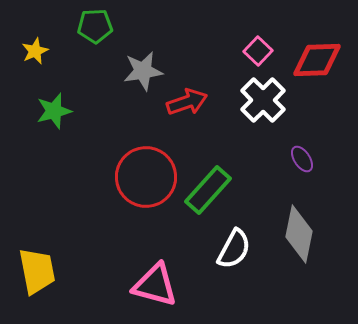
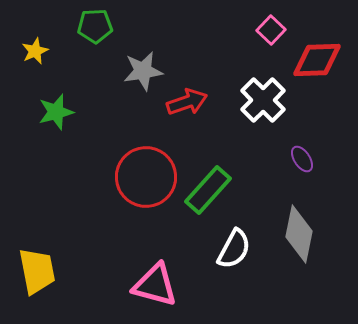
pink square: moved 13 px right, 21 px up
green star: moved 2 px right, 1 px down
